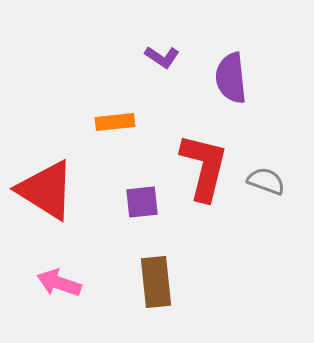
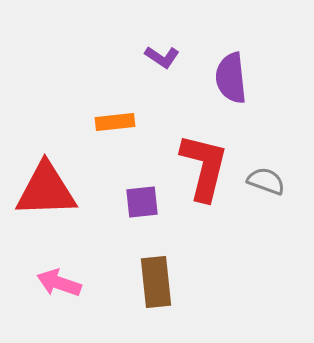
red triangle: rotated 34 degrees counterclockwise
